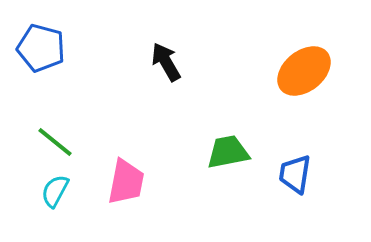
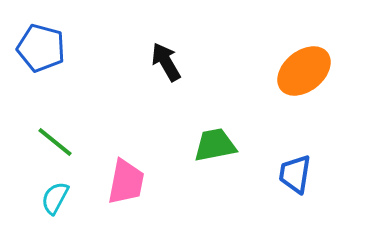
green trapezoid: moved 13 px left, 7 px up
cyan semicircle: moved 7 px down
